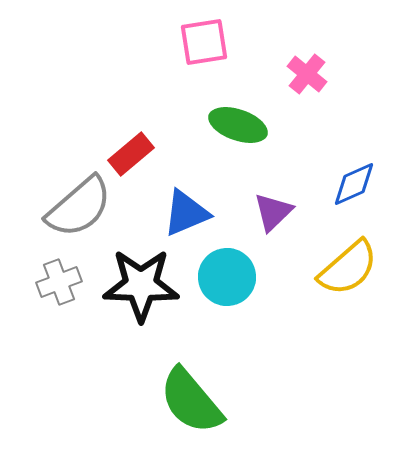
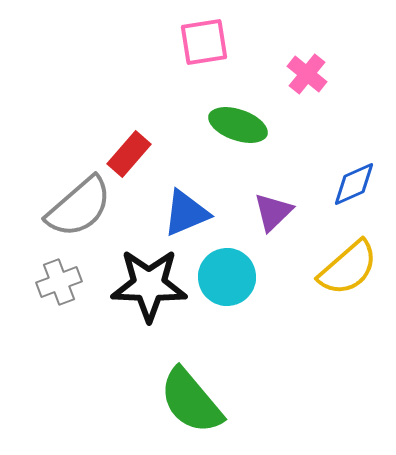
red rectangle: moved 2 px left; rotated 9 degrees counterclockwise
black star: moved 8 px right
